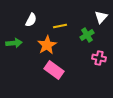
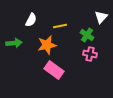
green cross: rotated 24 degrees counterclockwise
orange star: rotated 18 degrees clockwise
pink cross: moved 9 px left, 4 px up
